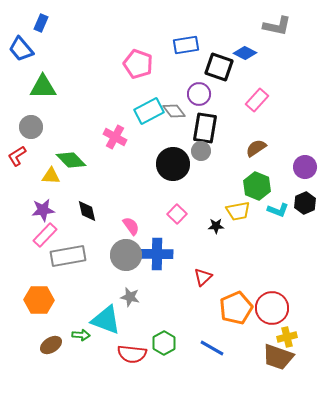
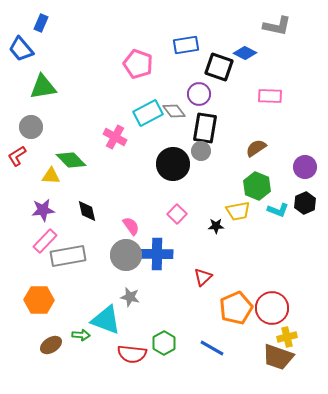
green triangle at (43, 87): rotated 8 degrees counterclockwise
pink rectangle at (257, 100): moved 13 px right, 4 px up; rotated 50 degrees clockwise
cyan rectangle at (149, 111): moved 1 px left, 2 px down
pink rectangle at (45, 235): moved 6 px down
